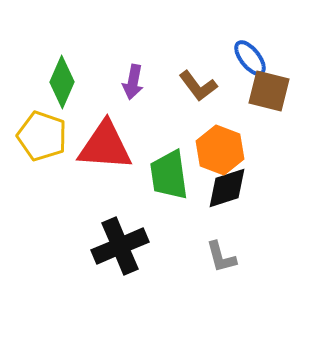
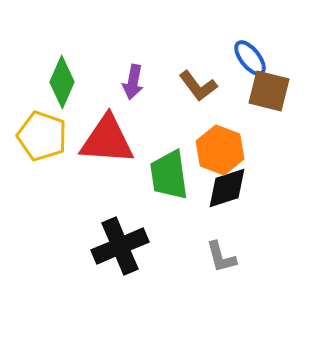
red triangle: moved 2 px right, 6 px up
